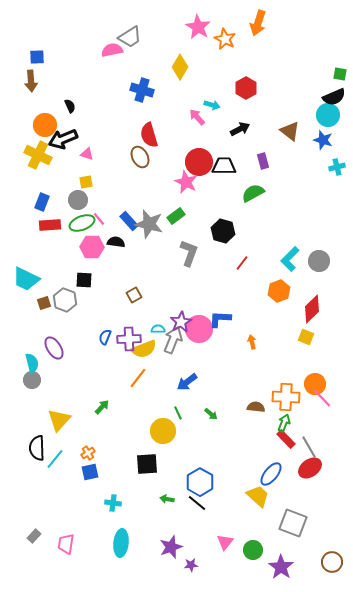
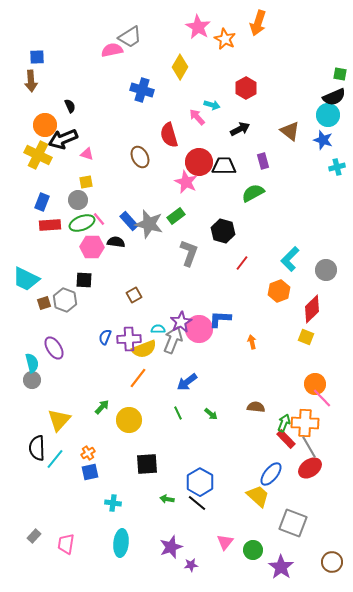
red semicircle at (149, 135): moved 20 px right
gray circle at (319, 261): moved 7 px right, 9 px down
orange cross at (286, 397): moved 19 px right, 26 px down
yellow circle at (163, 431): moved 34 px left, 11 px up
